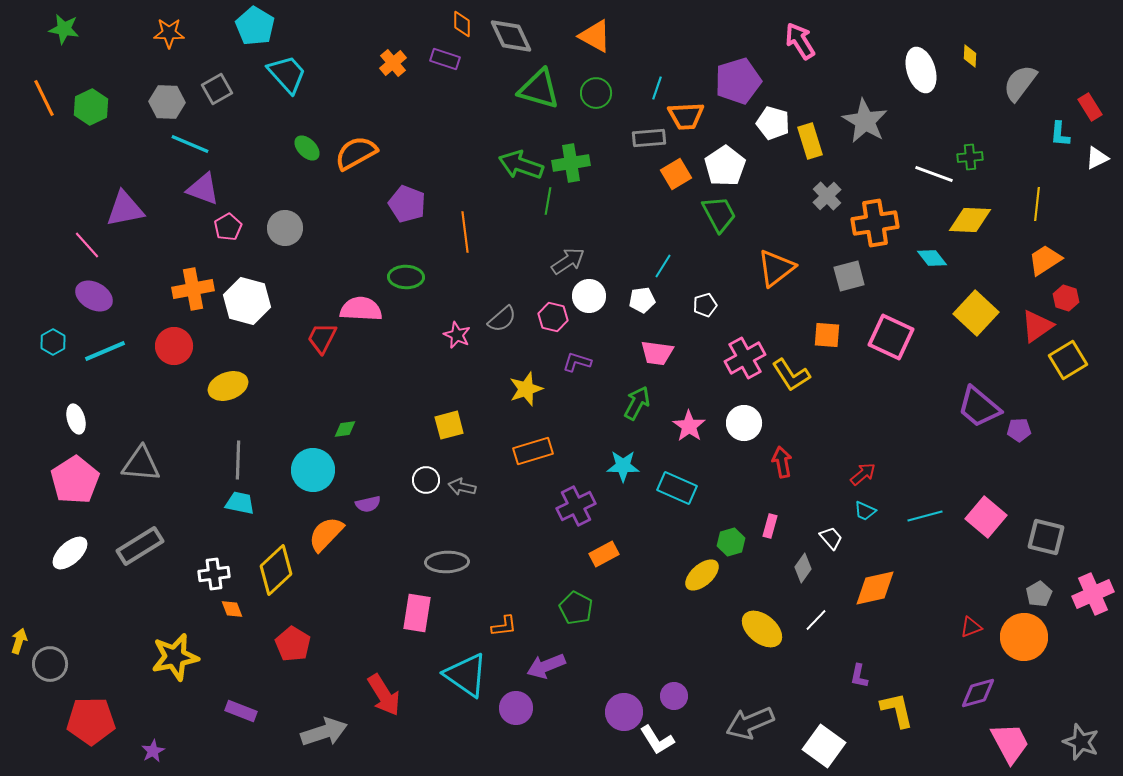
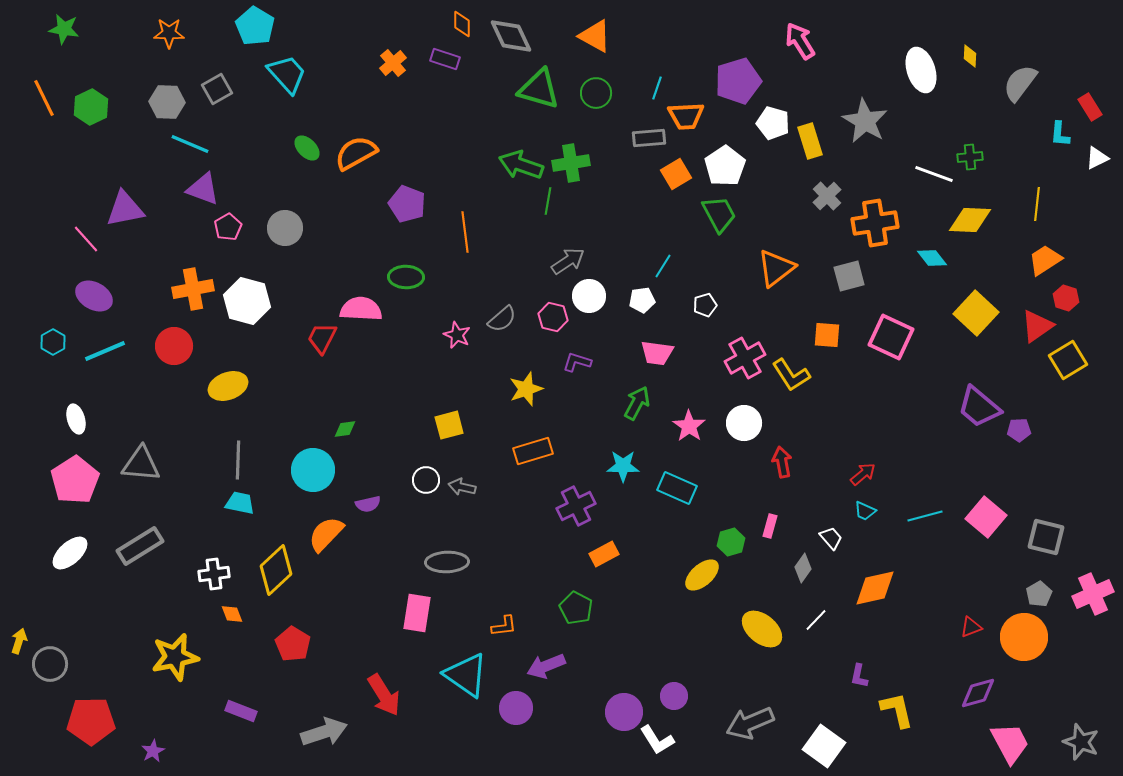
pink line at (87, 245): moved 1 px left, 6 px up
orange diamond at (232, 609): moved 5 px down
